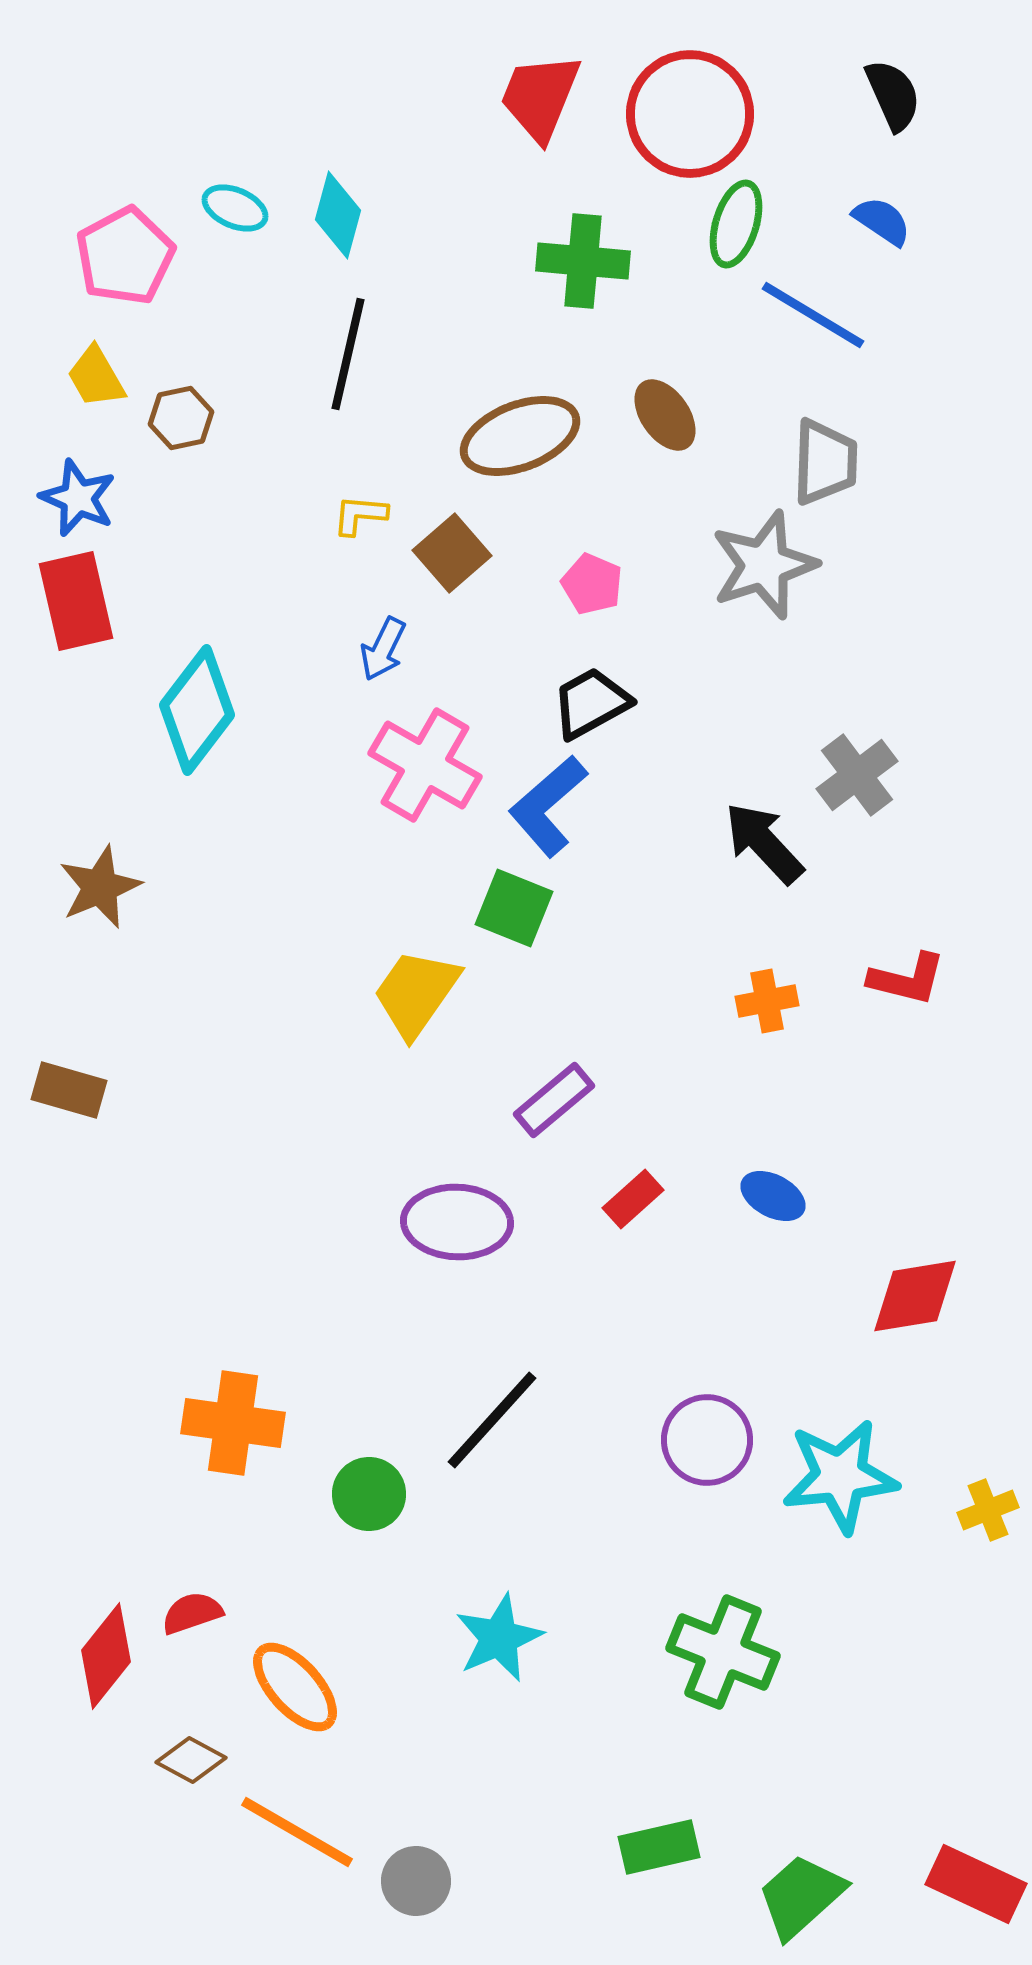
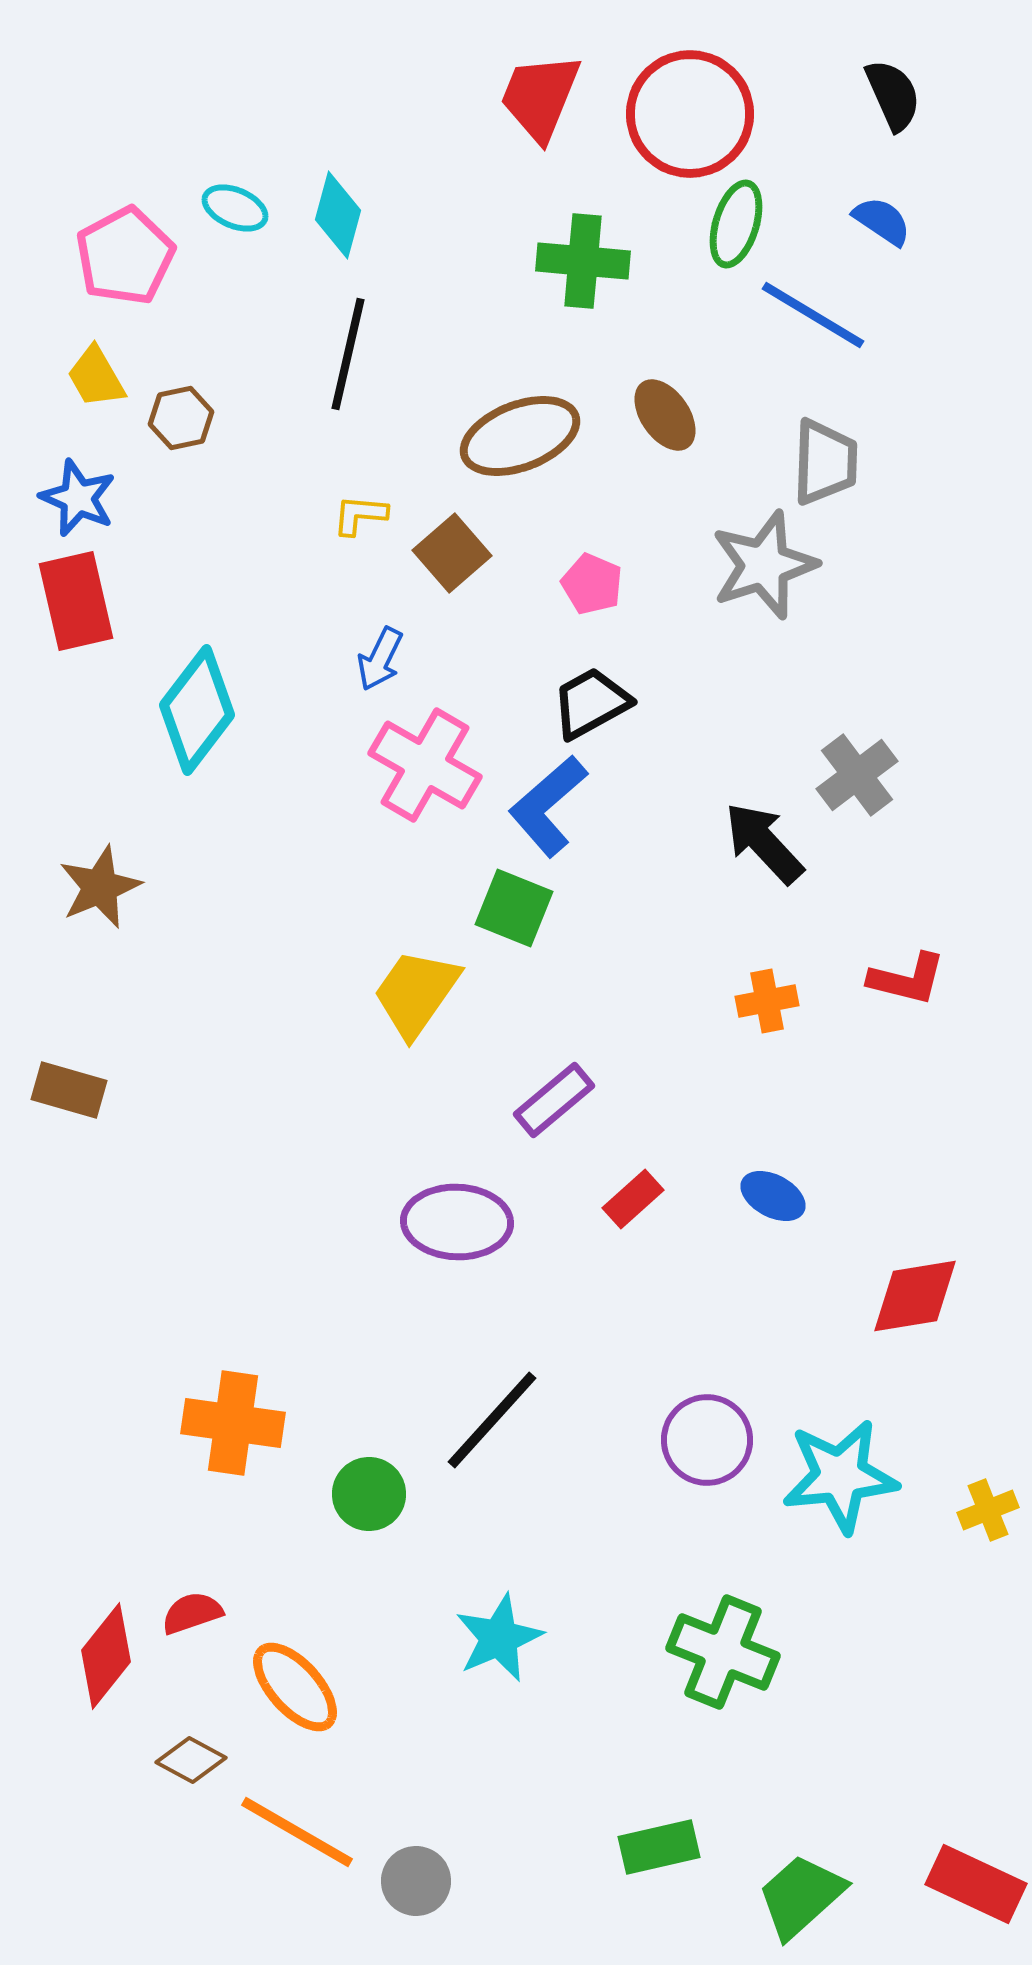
blue arrow at (383, 649): moved 3 px left, 10 px down
